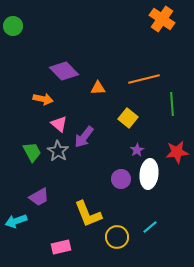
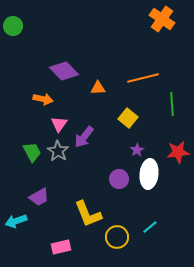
orange line: moved 1 px left, 1 px up
pink triangle: rotated 24 degrees clockwise
red star: moved 1 px right
purple circle: moved 2 px left
